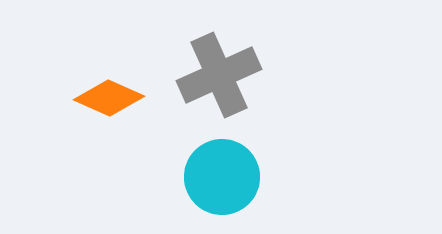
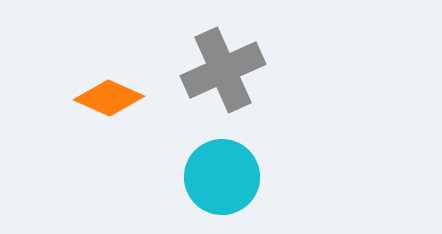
gray cross: moved 4 px right, 5 px up
